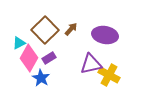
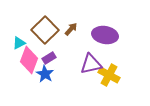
pink diamond: moved 2 px down; rotated 8 degrees counterclockwise
blue star: moved 4 px right, 4 px up
